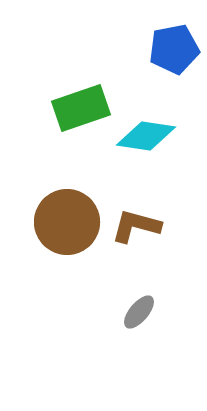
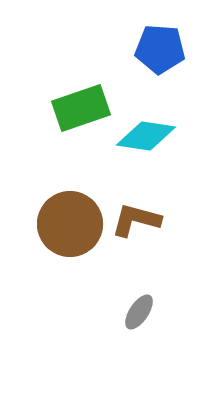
blue pentagon: moved 14 px left; rotated 15 degrees clockwise
brown circle: moved 3 px right, 2 px down
brown L-shape: moved 6 px up
gray ellipse: rotated 6 degrees counterclockwise
